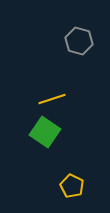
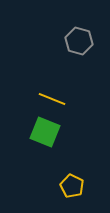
yellow line: rotated 40 degrees clockwise
green square: rotated 12 degrees counterclockwise
